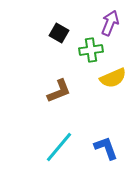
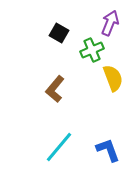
green cross: moved 1 px right; rotated 15 degrees counterclockwise
yellow semicircle: rotated 88 degrees counterclockwise
brown L-shape: moved 4 px left, 2 px up; rotated 152 degrees clockwise
blue L-shape: moved 2 px right, 2 px down
